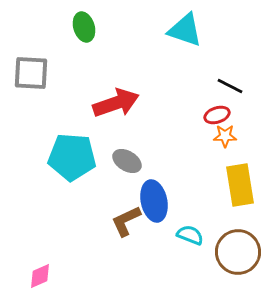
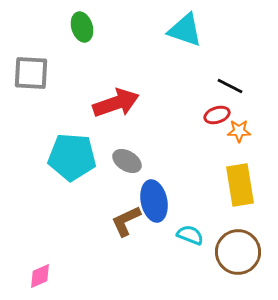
green ellipse: moved 2 px left
orange star: moved 14 px right, 5 px up
